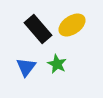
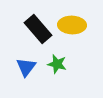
yellow ellipse: rotated 36 degrees clockwise
green star: rotated 12 degrees counterclockwise
